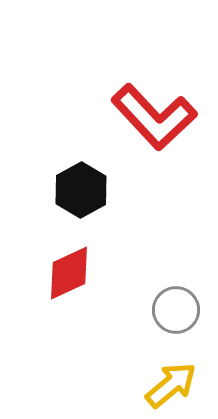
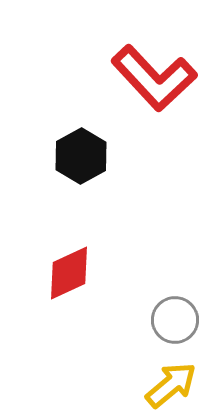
red L-shape: moved 39 px up
black hexagon: moved 34 px up
gray circle: moved 1 px left, 10 px down
